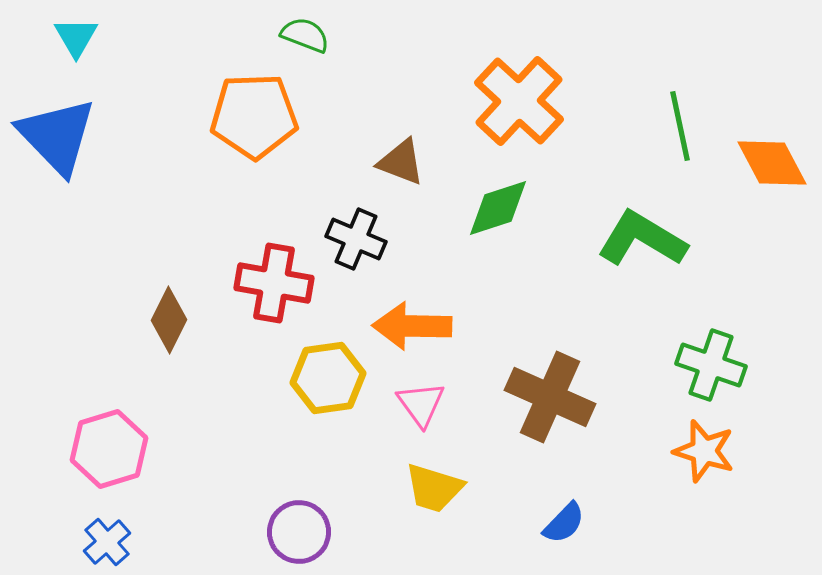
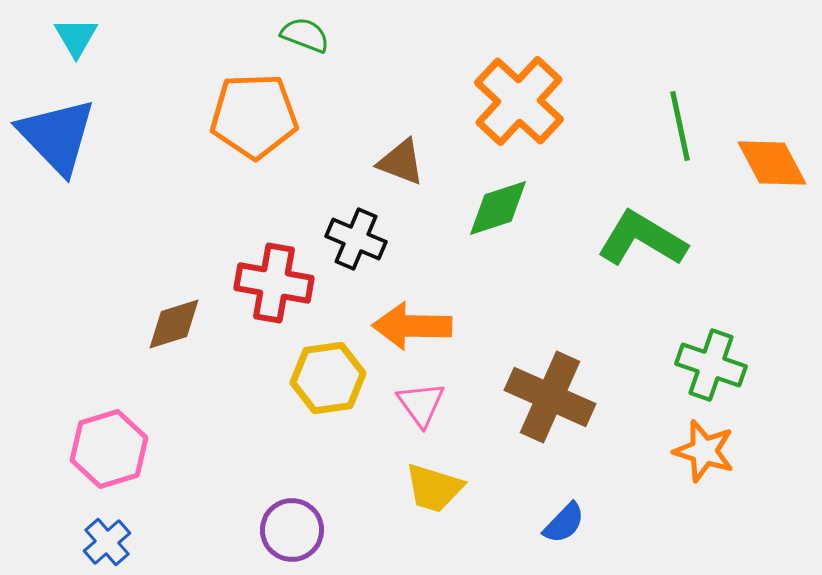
brown diamond: moved 5 px right, 4 px down; rotated 46 degrees clockwise
purple circle: moved 7 px left, 2 px up
